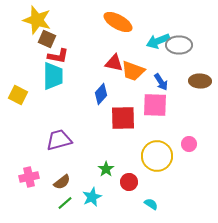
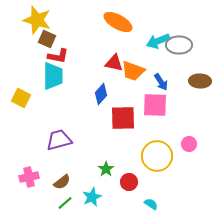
yellow square: moved 3 px right, 3 px down
